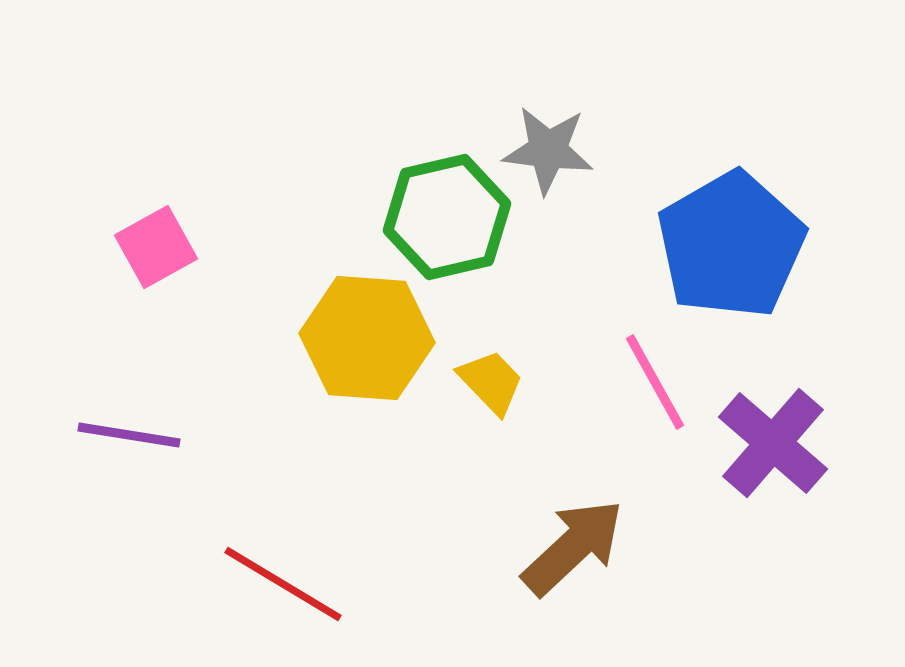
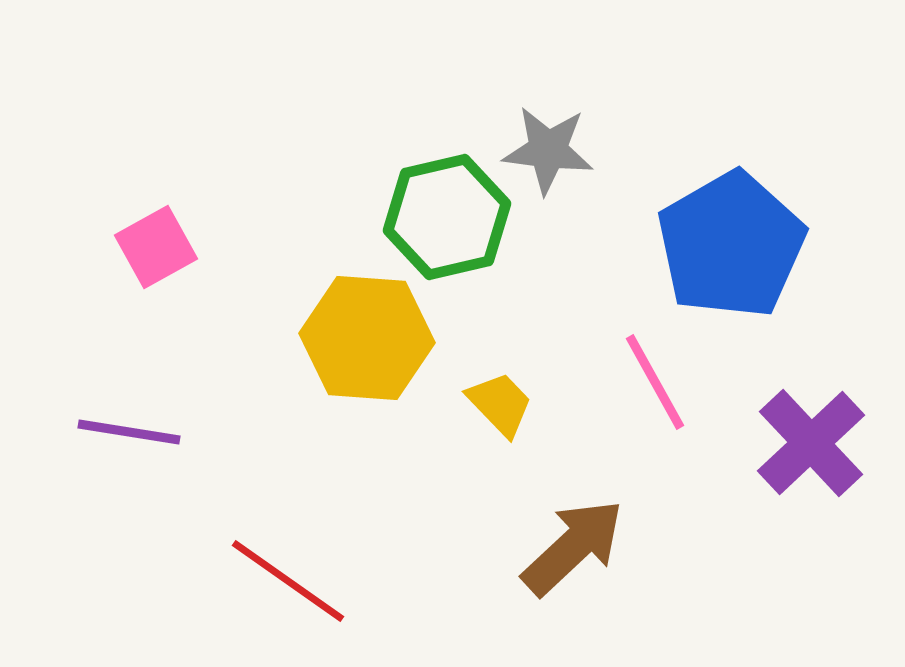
yellow trapezoid: moved 9 px right, 22 px down
purple line: moved 3 px up
purple cross: moved 38 px right; rotated 6 degrees clockwise
red line: moved 5 px right, 3 px up; rotated 4 degrees clockwise
